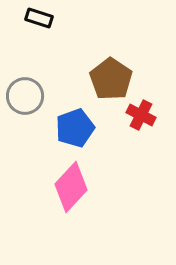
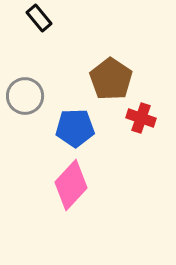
black rectangle: rotated 32 degrees clockwise
red cross: moved 3 px down; rotated 8 degrees counterclockwise
blue pentagon: rotated 18 degrees clockwise
pink diamond: moved 2 px up
